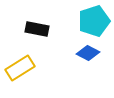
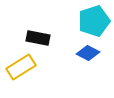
black rectangle: moved 1 px right, 9 px down
yellow rectangle: moved 1 px right, 1 px up
